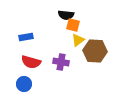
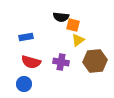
black semicircle: moved 5 px left, 2 px down
brown hexagon: moved 10 px down; rotated 10 degrees counterclockwise
